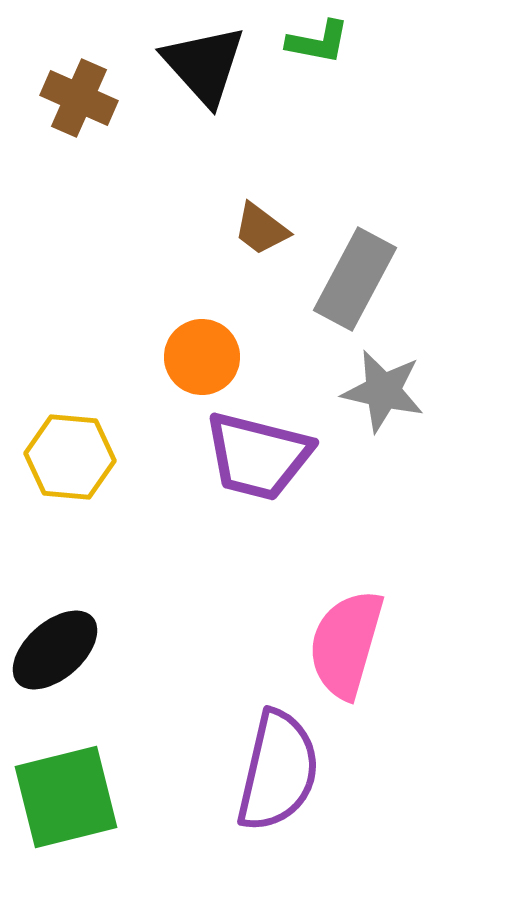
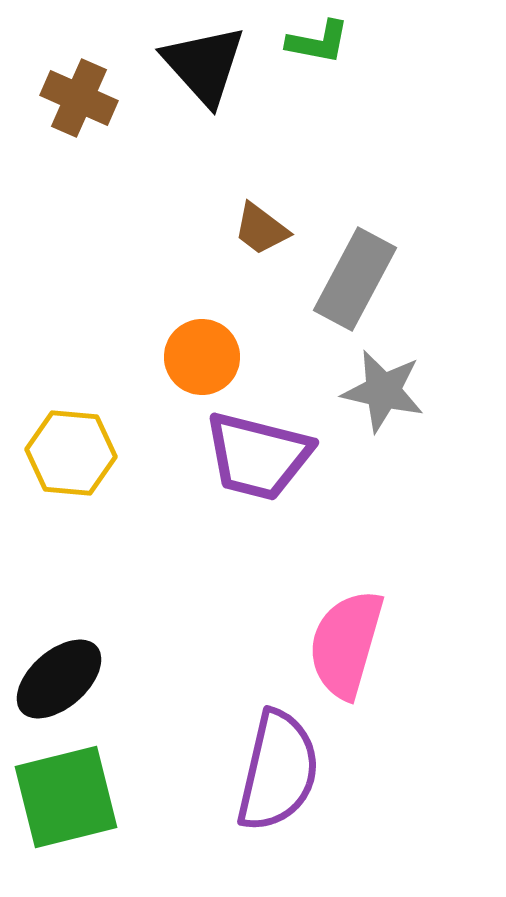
yellow hexagon: moved 1 px right, 4 px up
black ellipse: moved 4 px right, 29 px down
